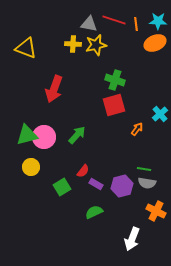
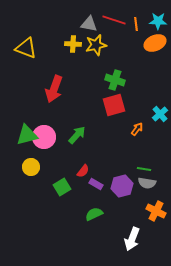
green semicircle: moved 2 px down
